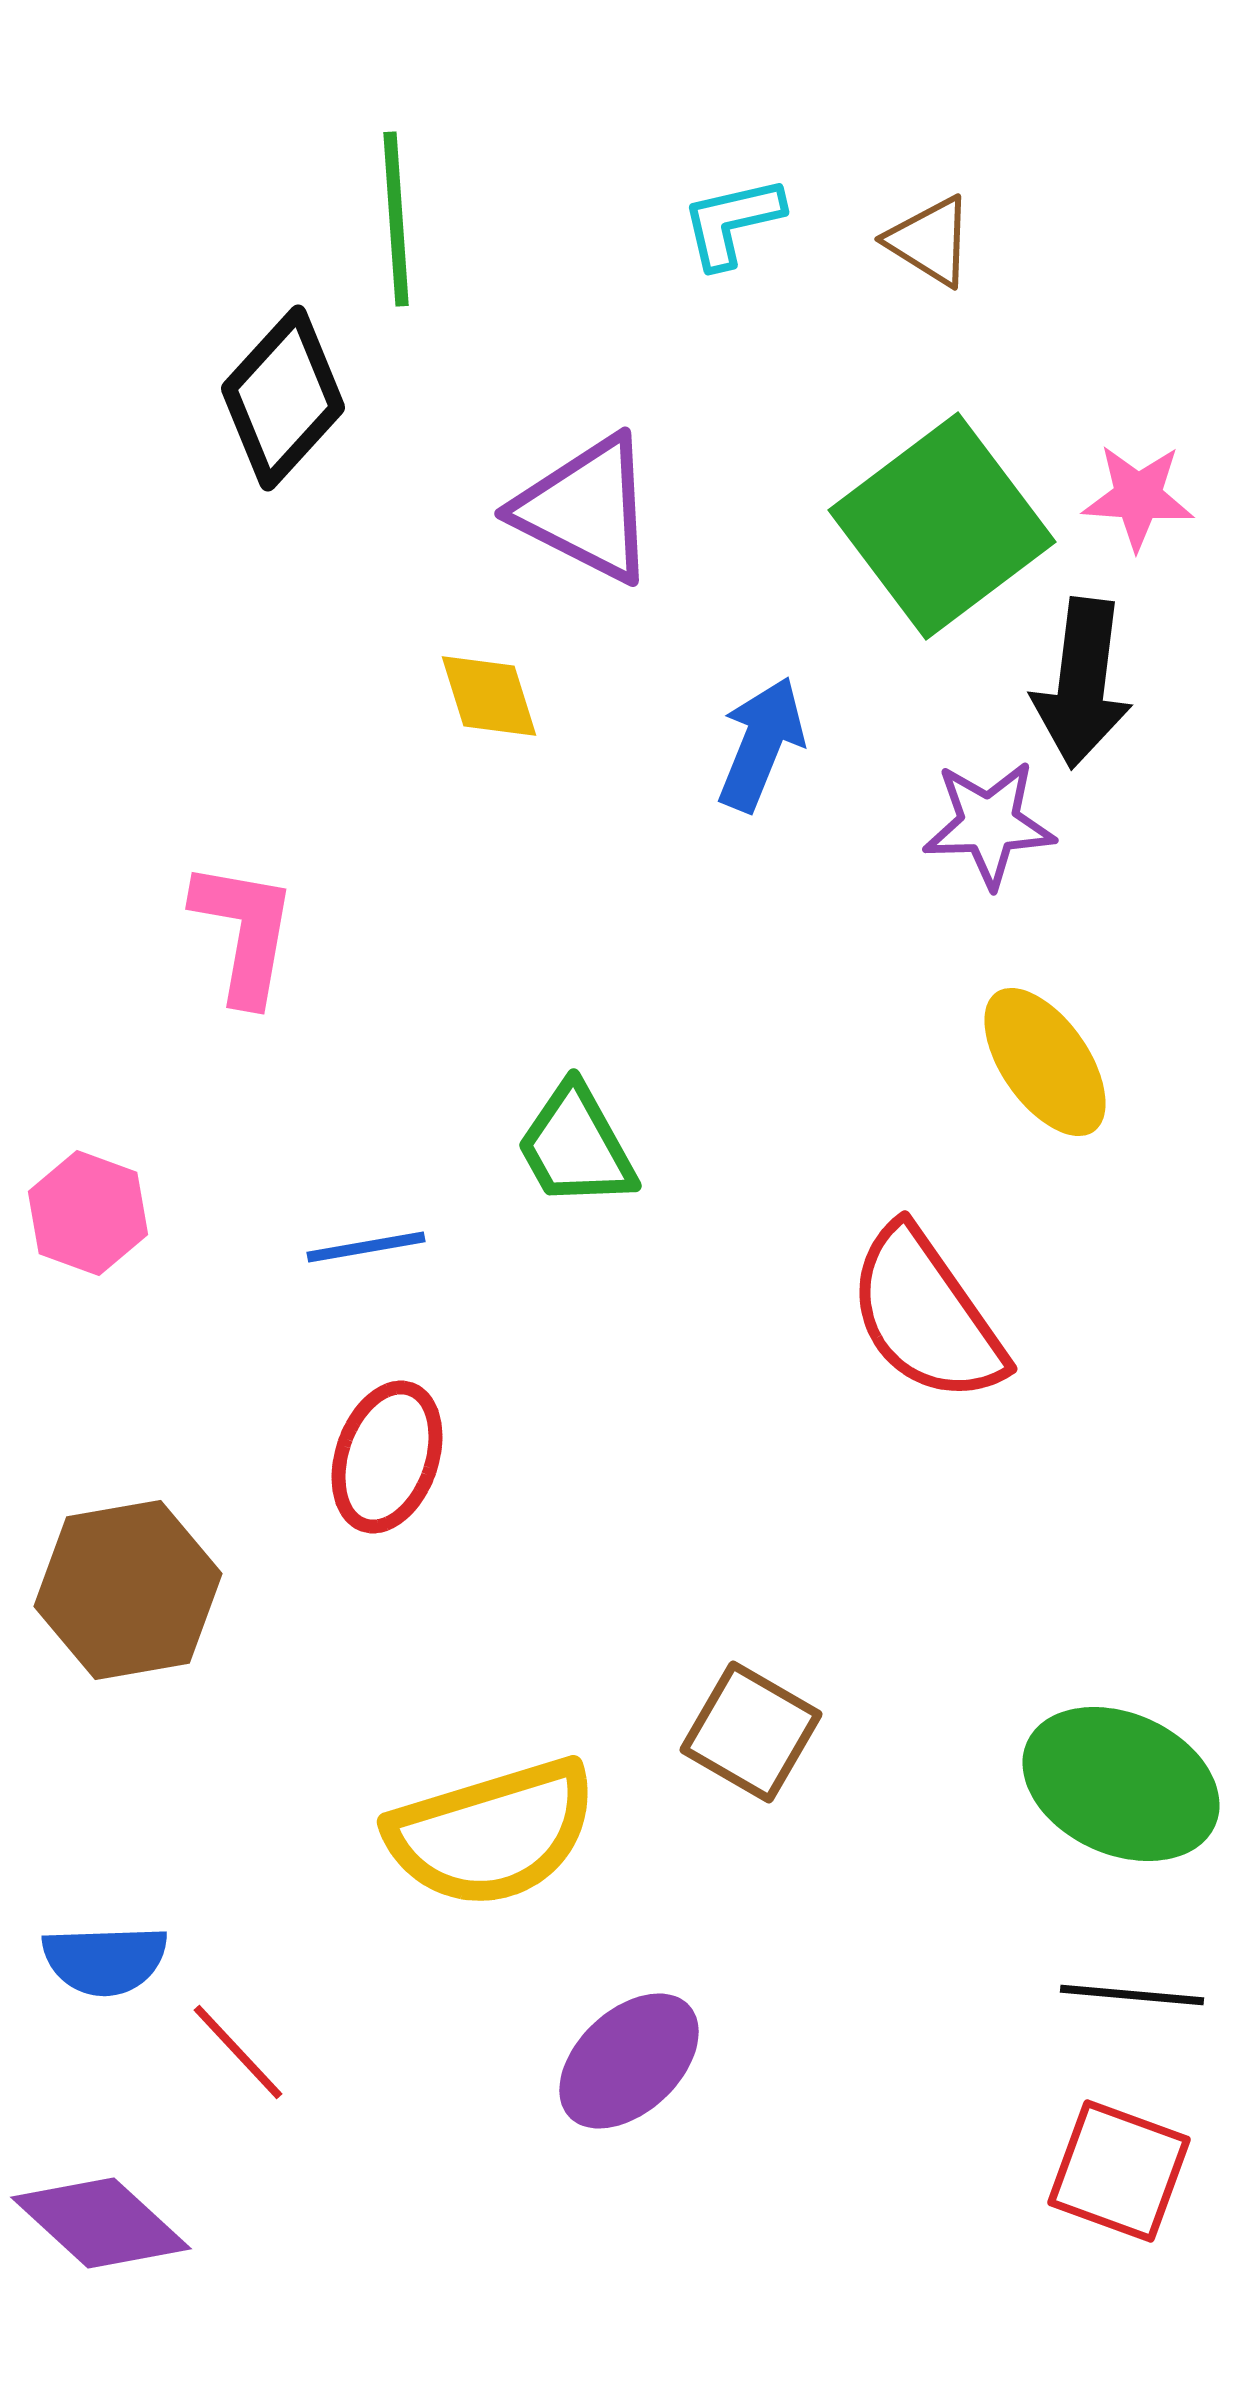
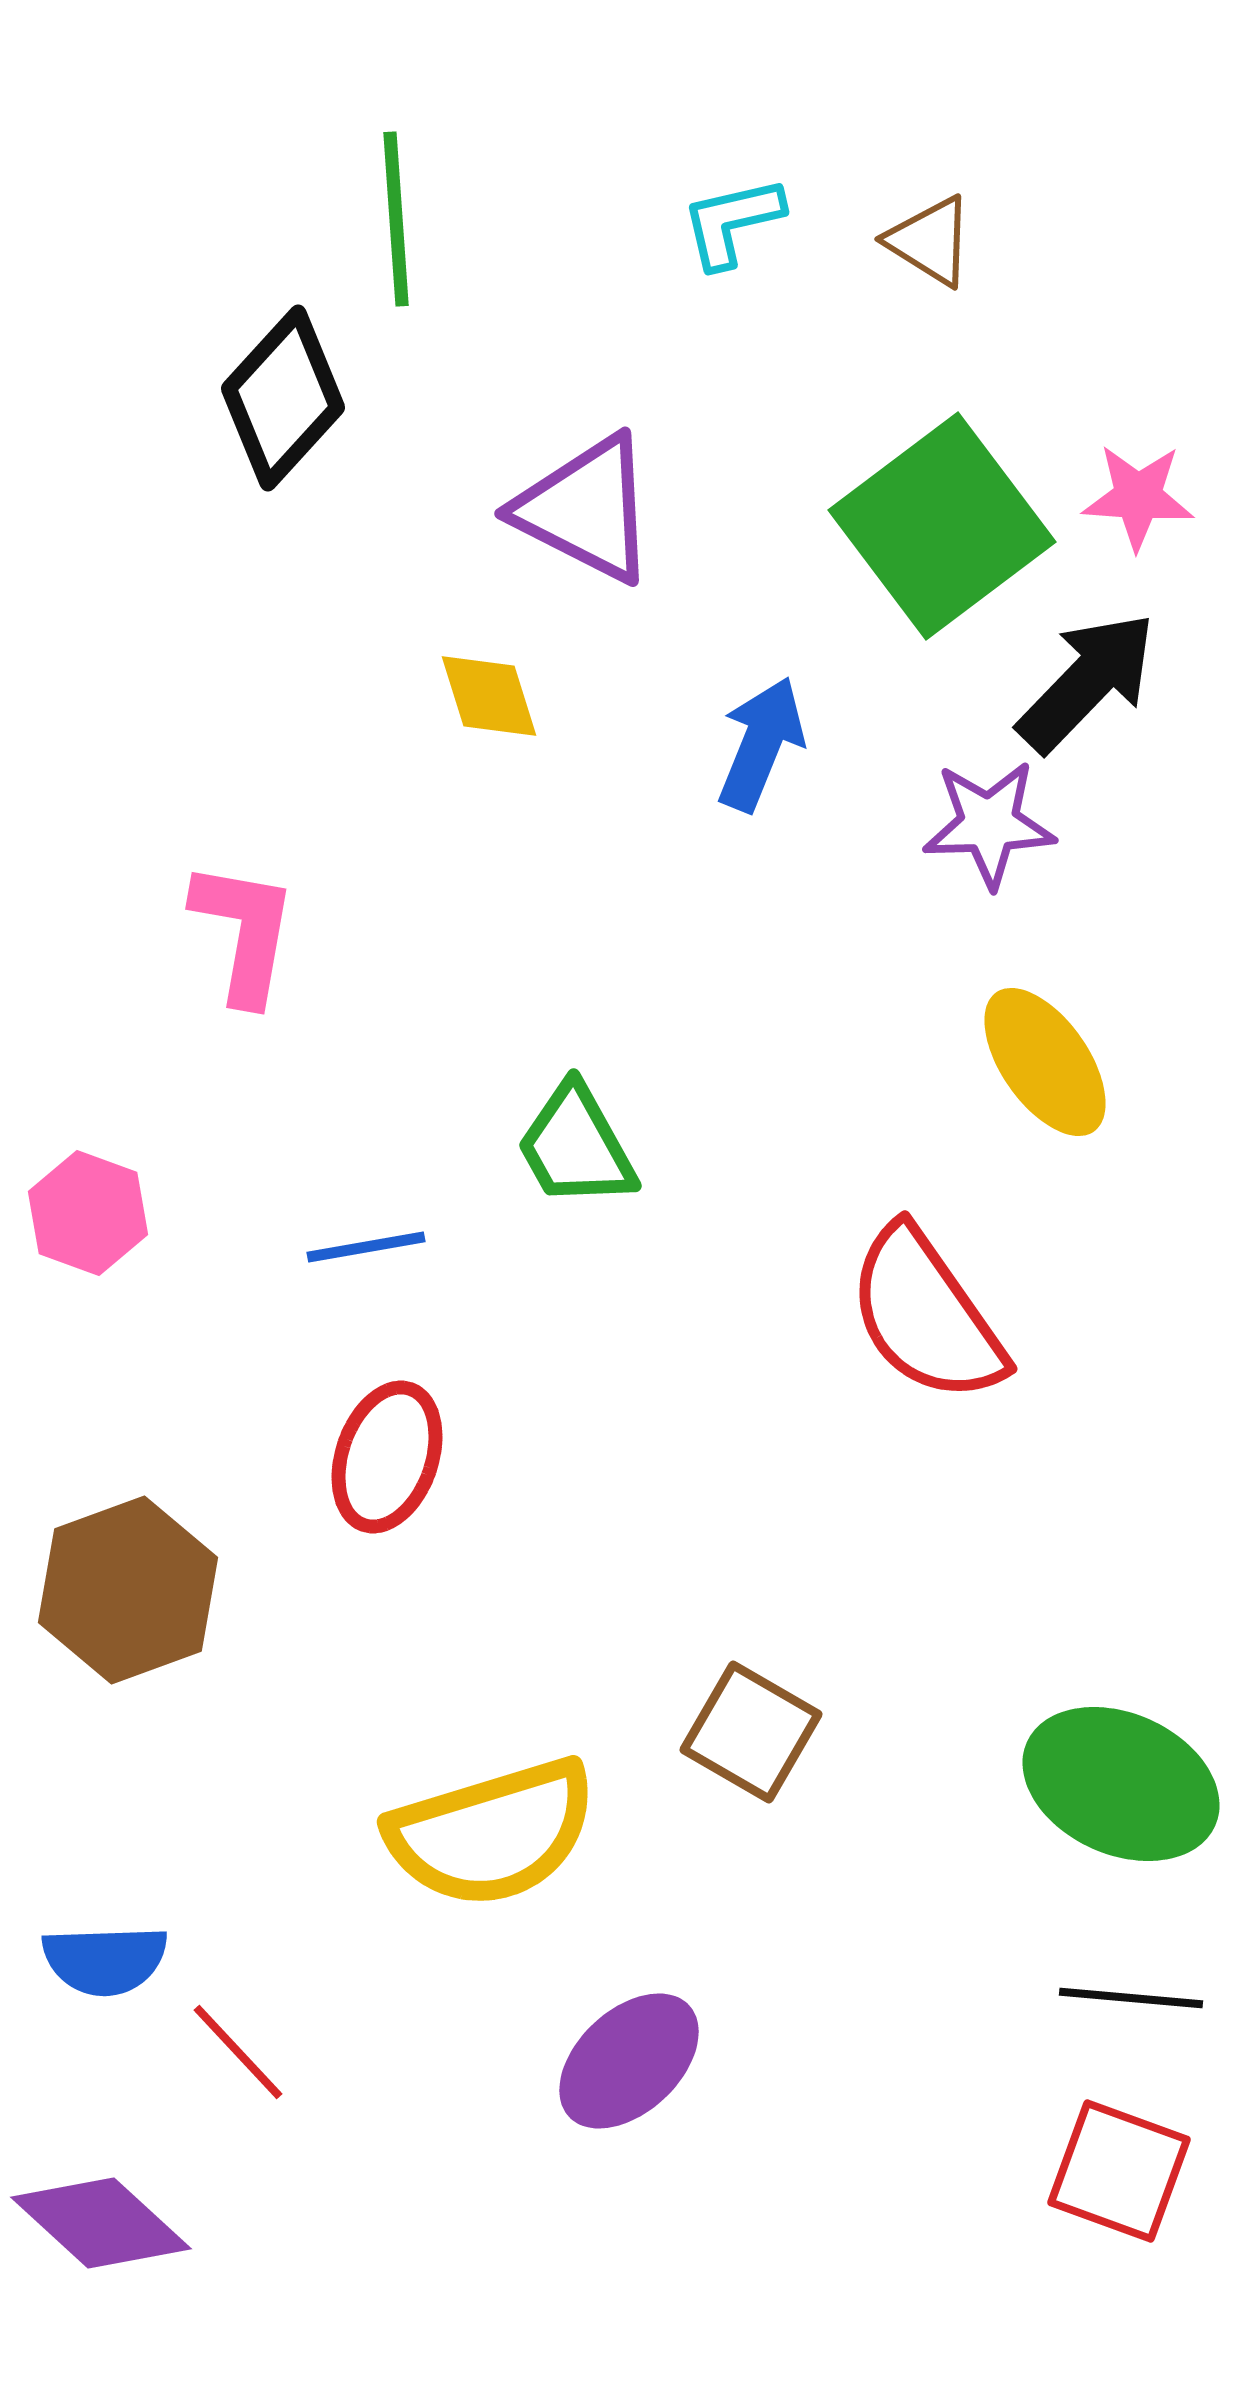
black arrow: moved 5 px right, 1 px up; rotated 143 degrees counterclockwise
brown hexagon: rotated 10 degrees counterclockwise
black line: moved 1 px left, 3 px down
